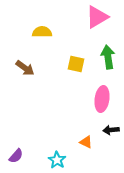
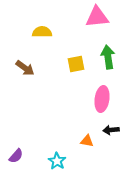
pink triangle: rotated 25 degrees clockwise
yellow square: rotated 24 degrees counterclockwise
orange triangle: moved 1 px right, 1 px up; rotated 16 degrees counterclockwise
cyan star: moved 1 px down
